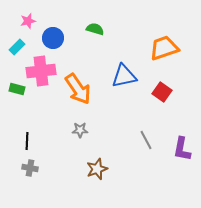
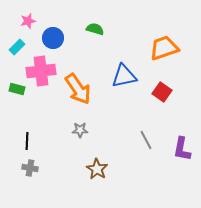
brown star: rotated 20 degrees counterclockwise
